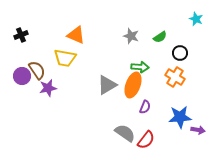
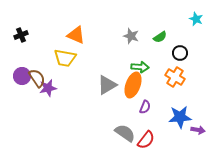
brown semicircle: moved 8 px down
